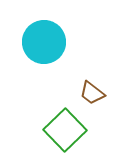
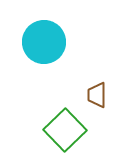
brown trapezoid: moved 5 px right, 2 px down; rotated 52 degrees clockwise
